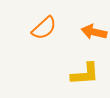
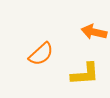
orange semicircle: moved 3 px left, 26 px down
